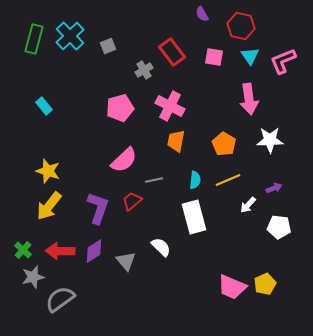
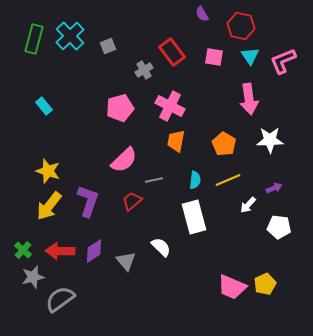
purple L-shape: moved 10 px left, 7 px up
